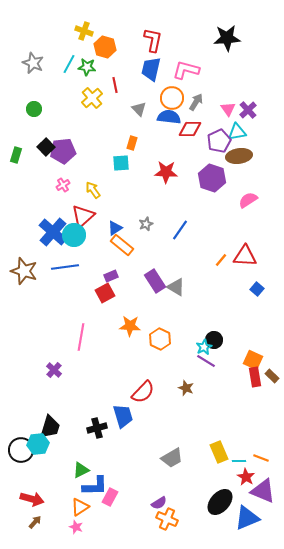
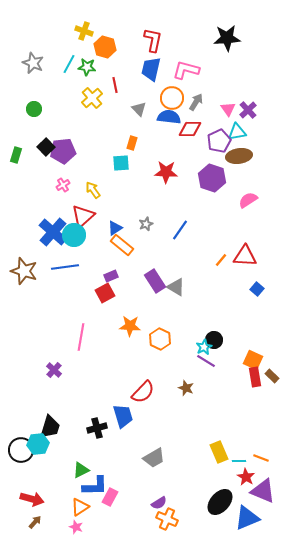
gray trapezoid at (172, 458): moved 18 px left
